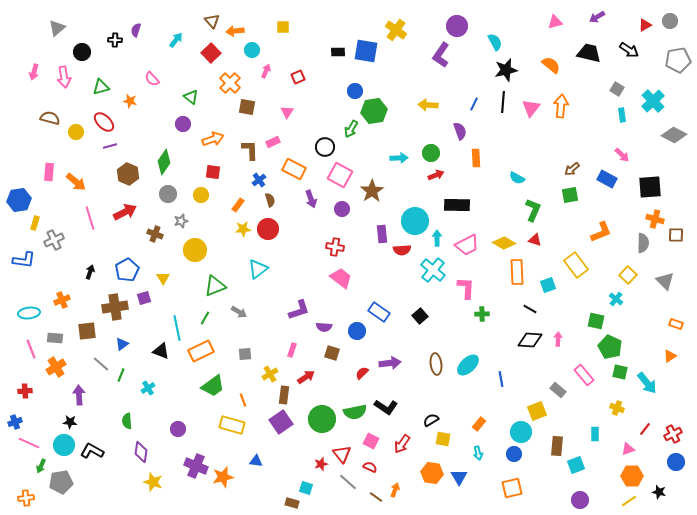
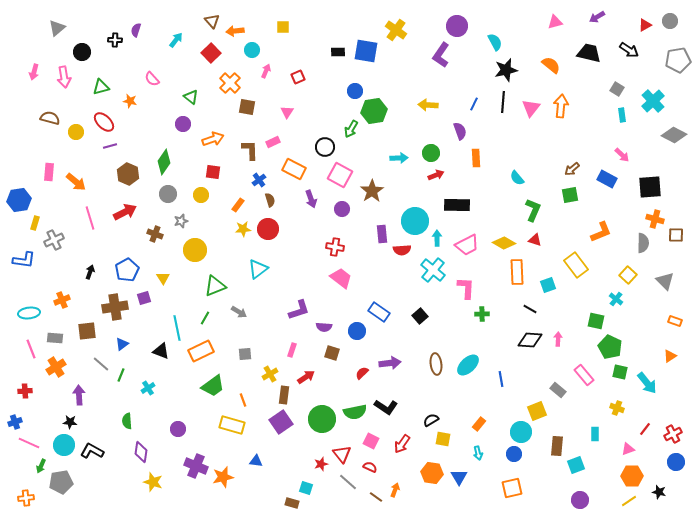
cyan semicircle at (517, 178): rotated 21 degrees clockwise
orange rectangle at (676, 324): moved 1 px left, 3 px up
